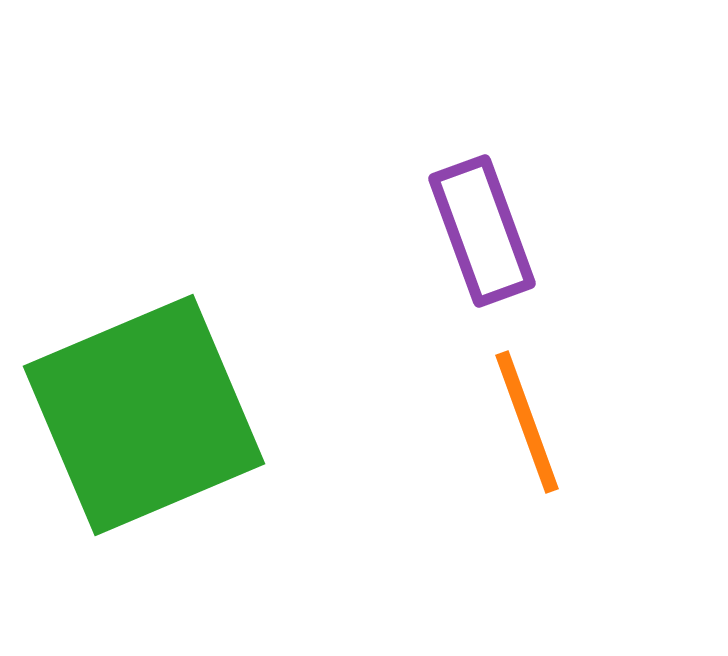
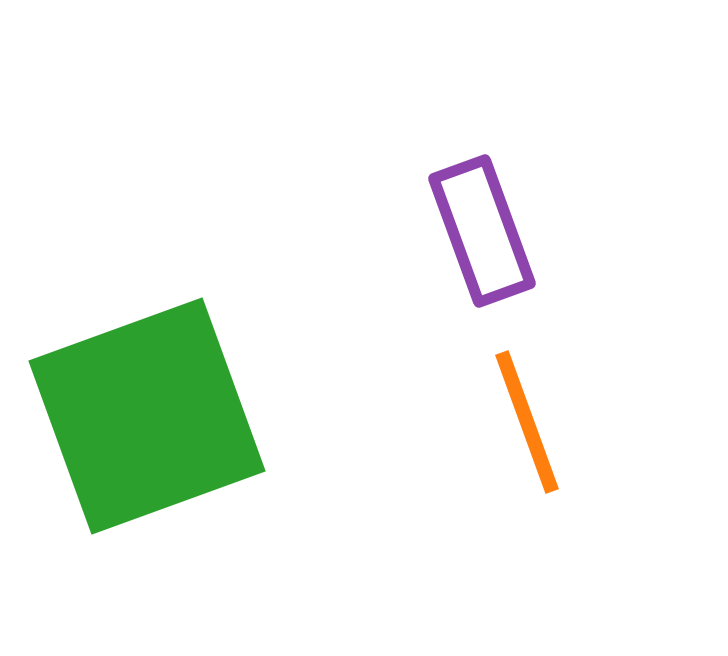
green square: moved 3 px right, 1 px down; rotated 3 degrees clockwise
